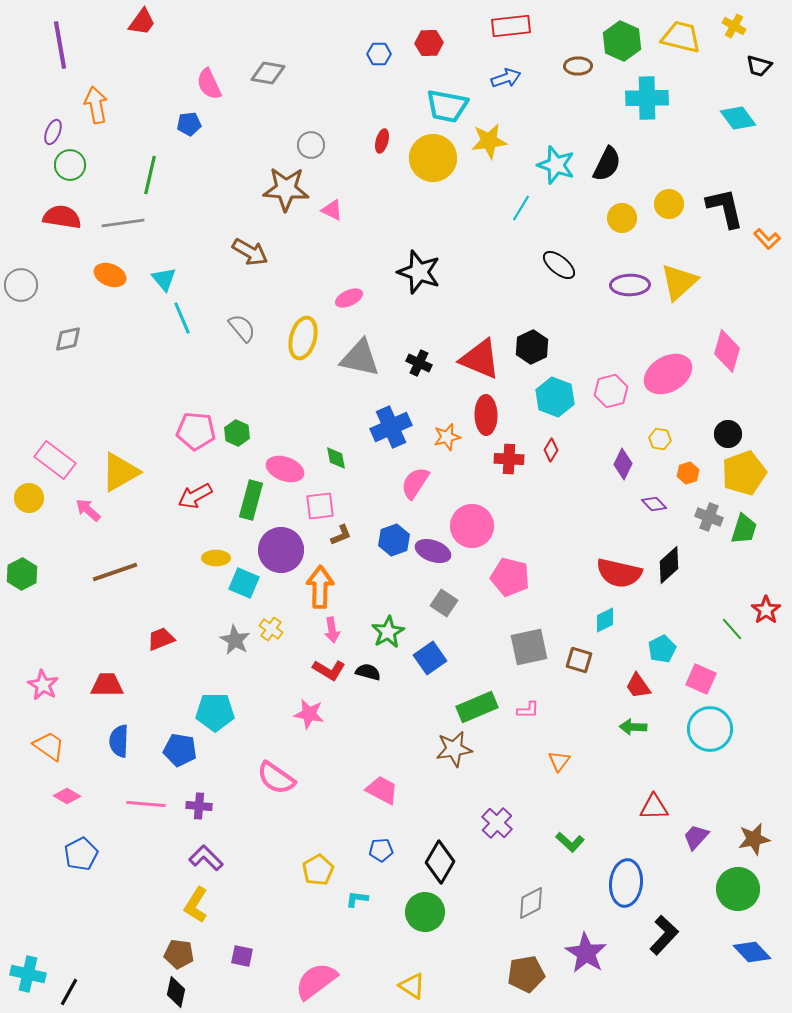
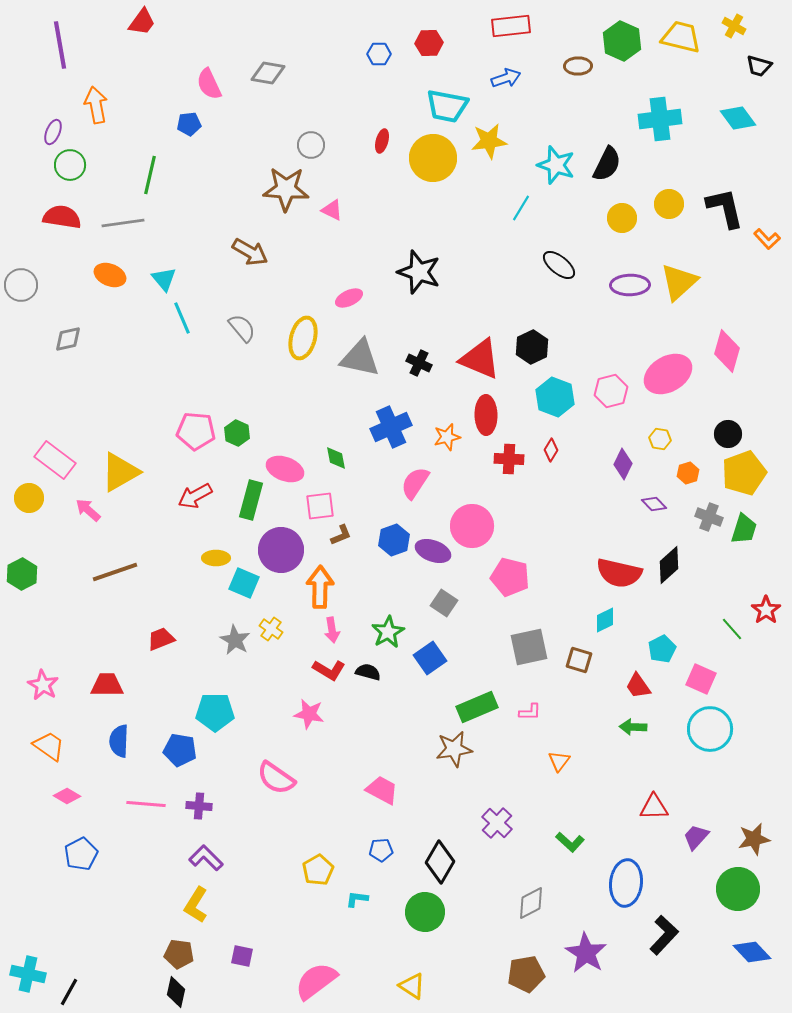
cyan cross at (647, 98): moved 13 px right, 21 px down; rotated 6 degrees counterclockwise
pink L-shape at (528, 710): moved 2 px right, 2 px down
